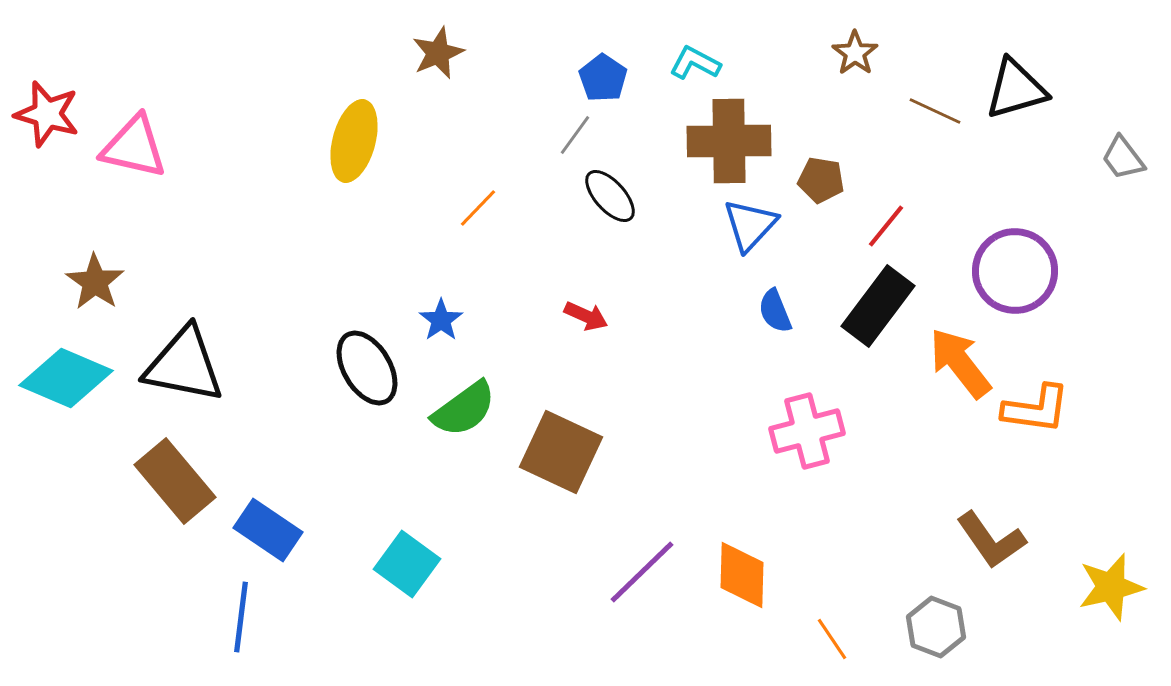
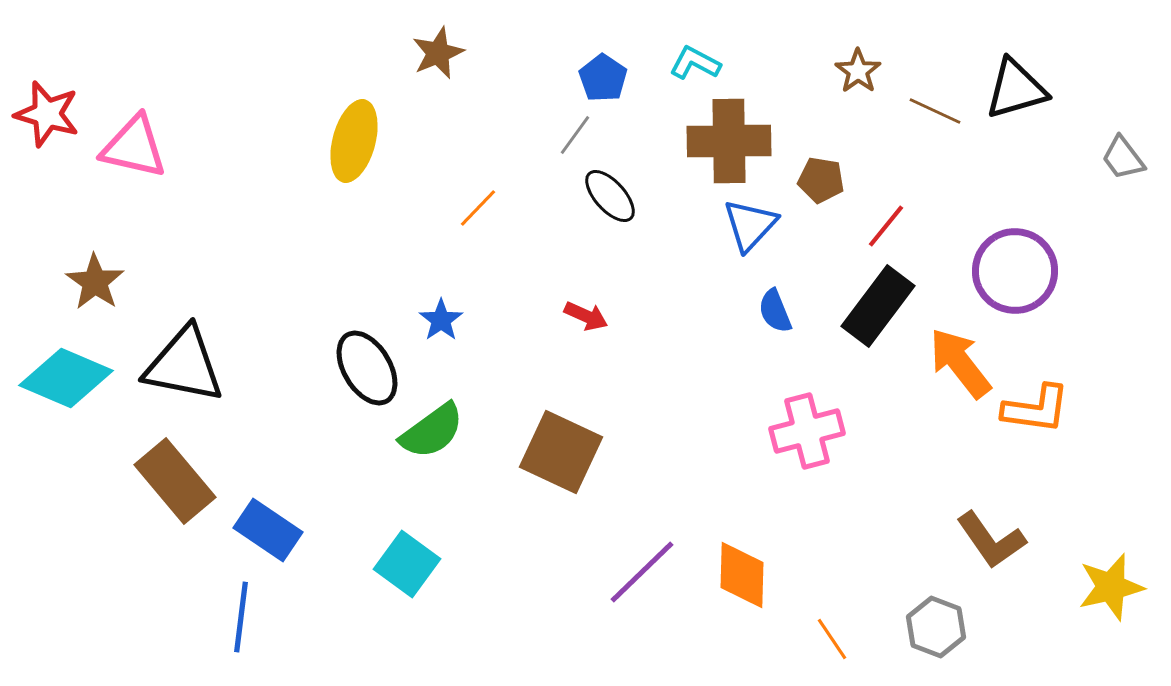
brown star at (855, 53): moved 3 px right, 18 px down
green semicircle at (464, 409): moved 32 px left, 22 px down
